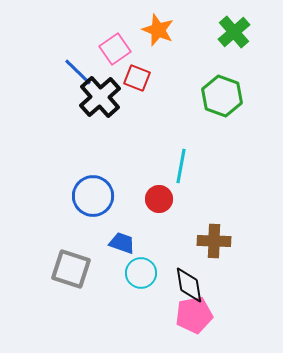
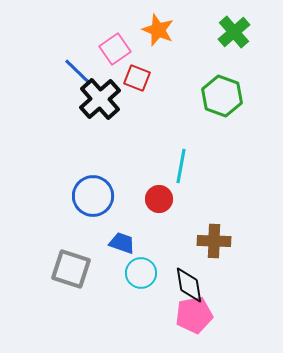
black cross: moved 2 px down
